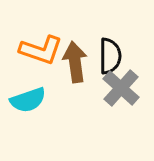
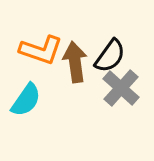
black semicircle: rotated 36 degrees clockwise
cyan semicircle: moved 2 px left; rotated 36 degrees counterclockwise
